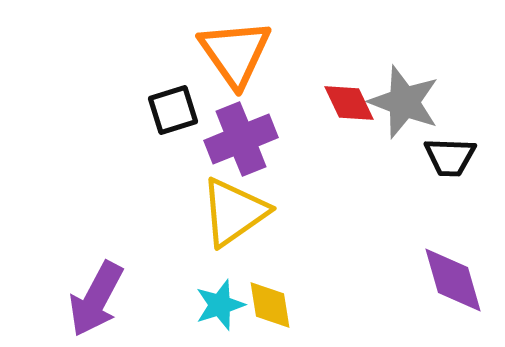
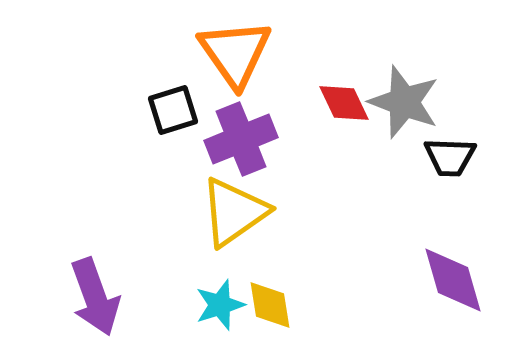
red diamond: moved 5 px left
purple arrow: moved 1 px left, 2 px up; rotated 48 degrees counterclockwise
